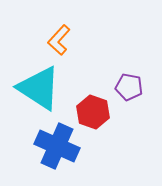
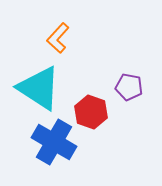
orange L-shape: moved 1 px left, 2 px up
red hexagon: moved 2 px left
blue cross: moved 3 px left, 4 px up; rotated 6 degrees clockwise
